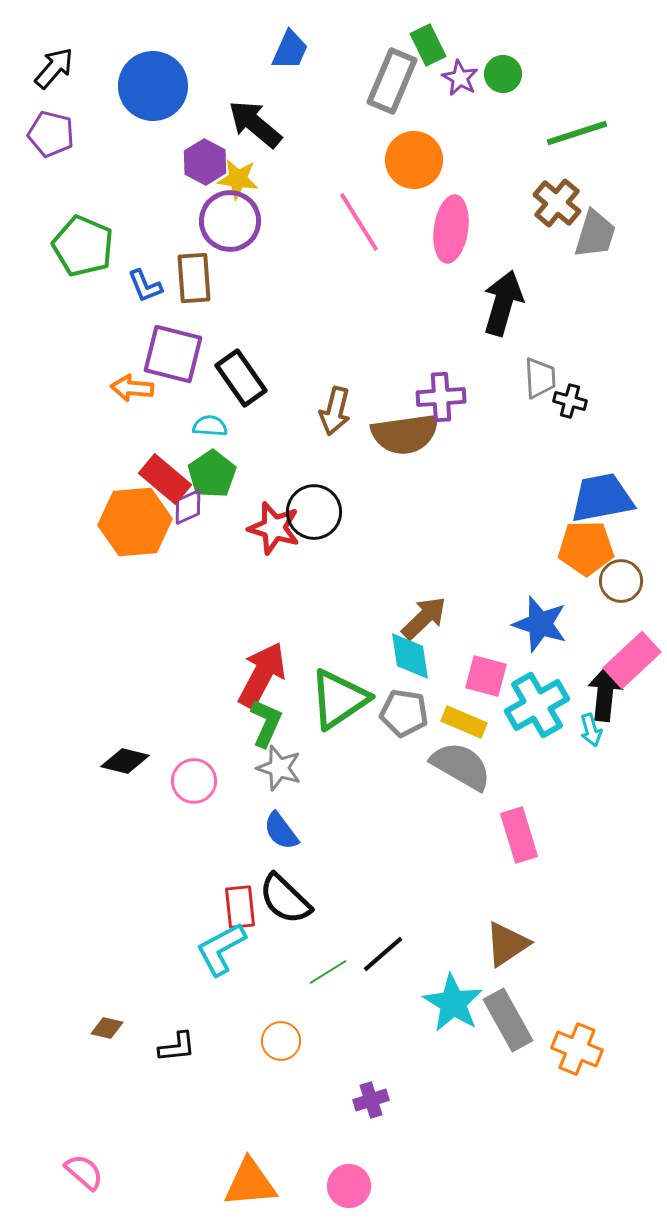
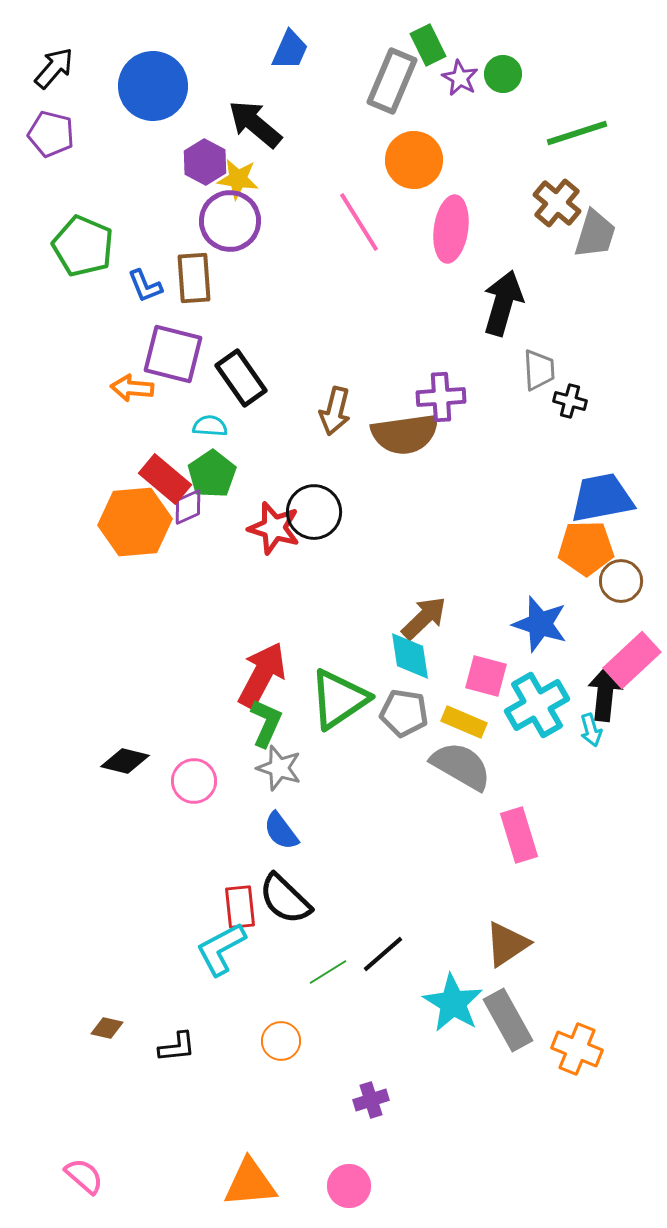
gray trapezoid at (540, 378): moved 1 px left, 8 px up
pink semicircle at (84, 1172): moved 4 px down
